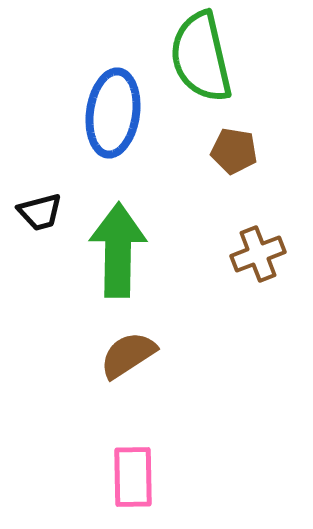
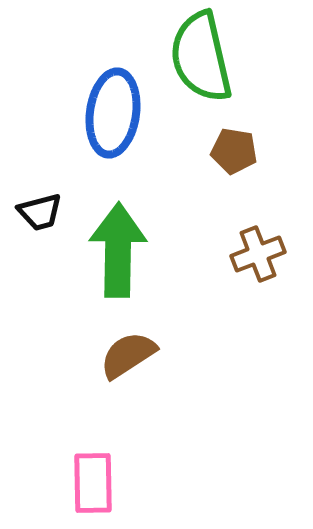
pink rectangle: moved 40 px left, 6 px down
